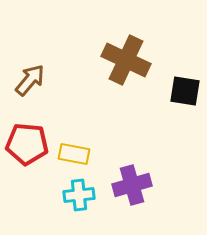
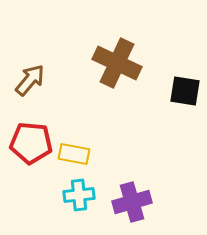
brown cross: moved 9 px left, 3 px down
red pentagon: moved 4 px right, 1 px up
purple cross: moved 17 px down
